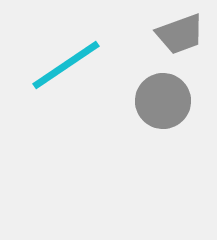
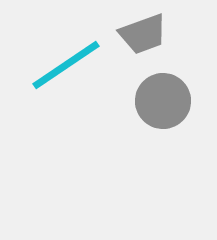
gray trapezoid: moved 37 px left
